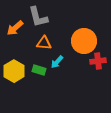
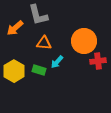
gray L-shape: moved 2 px up
